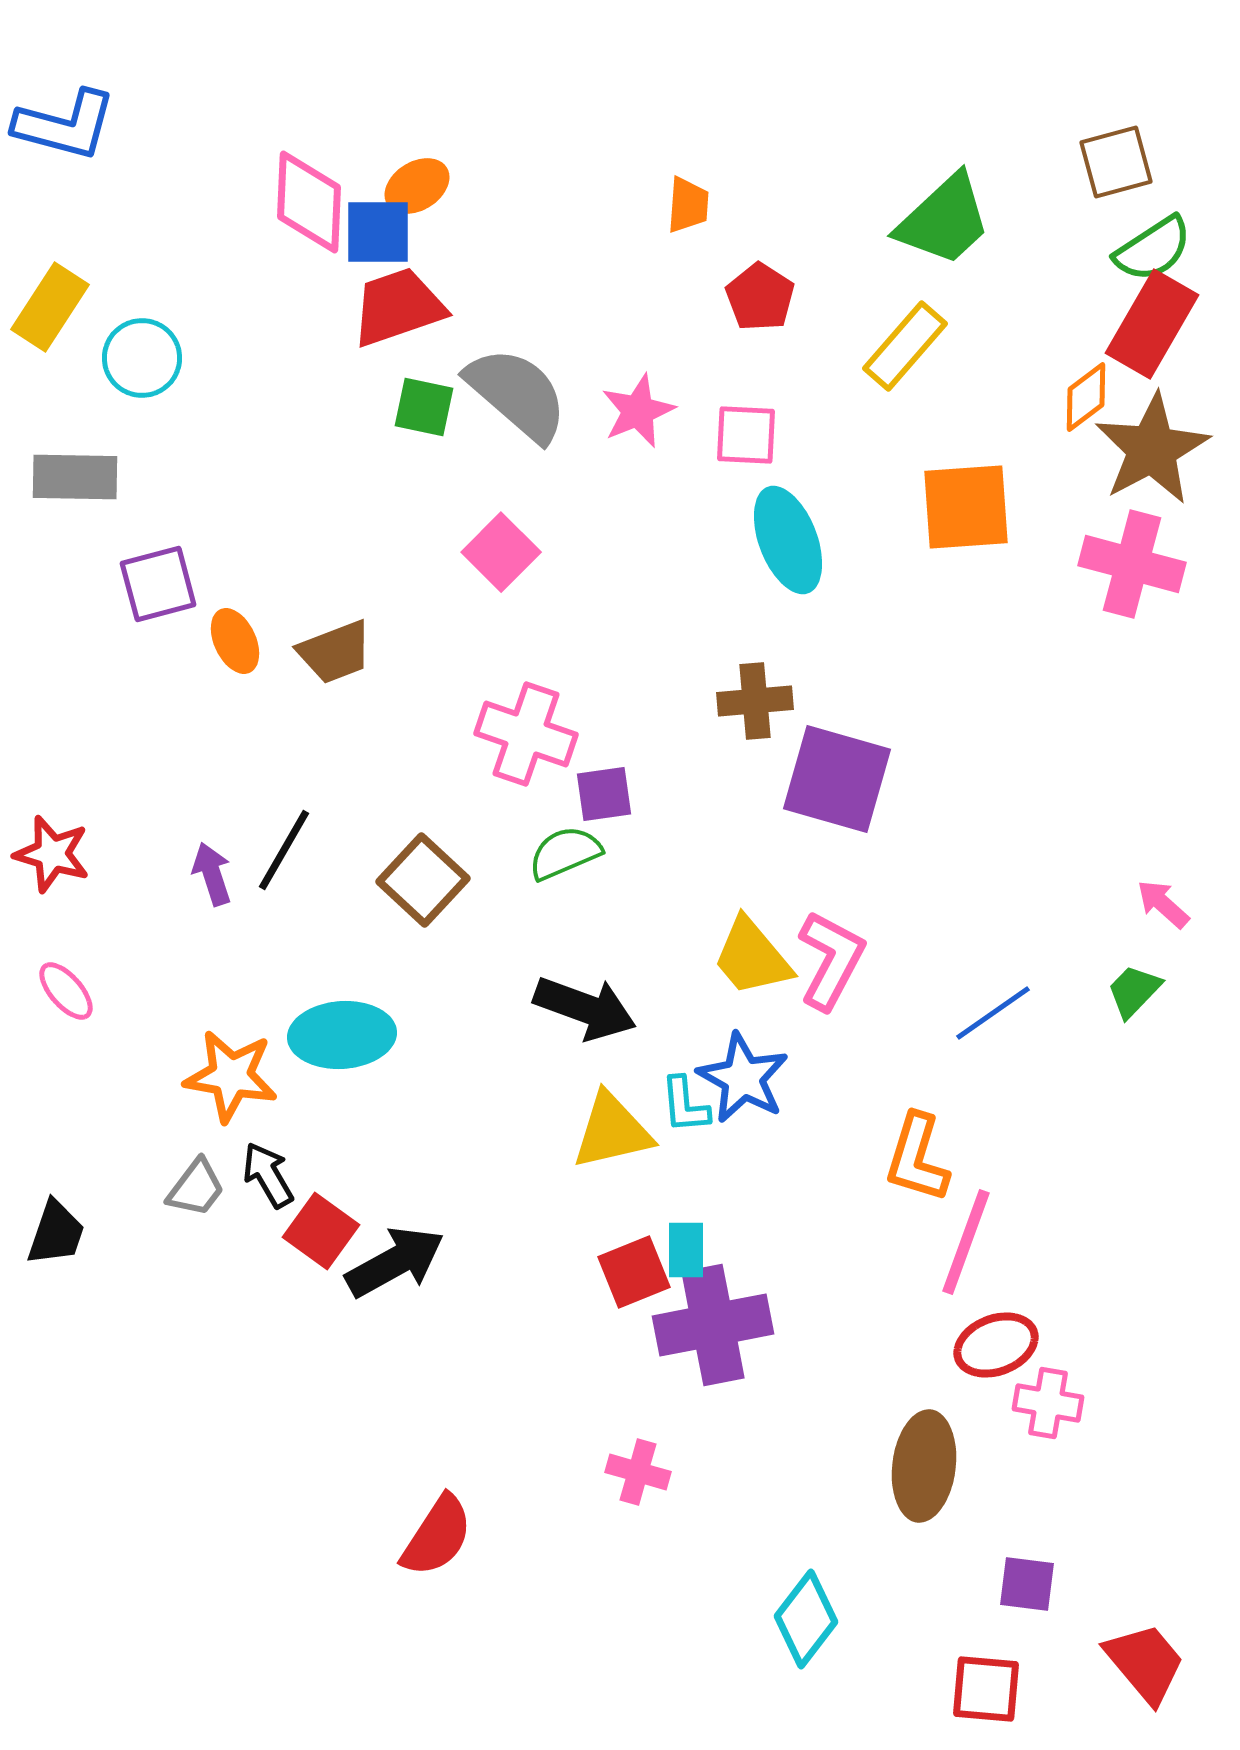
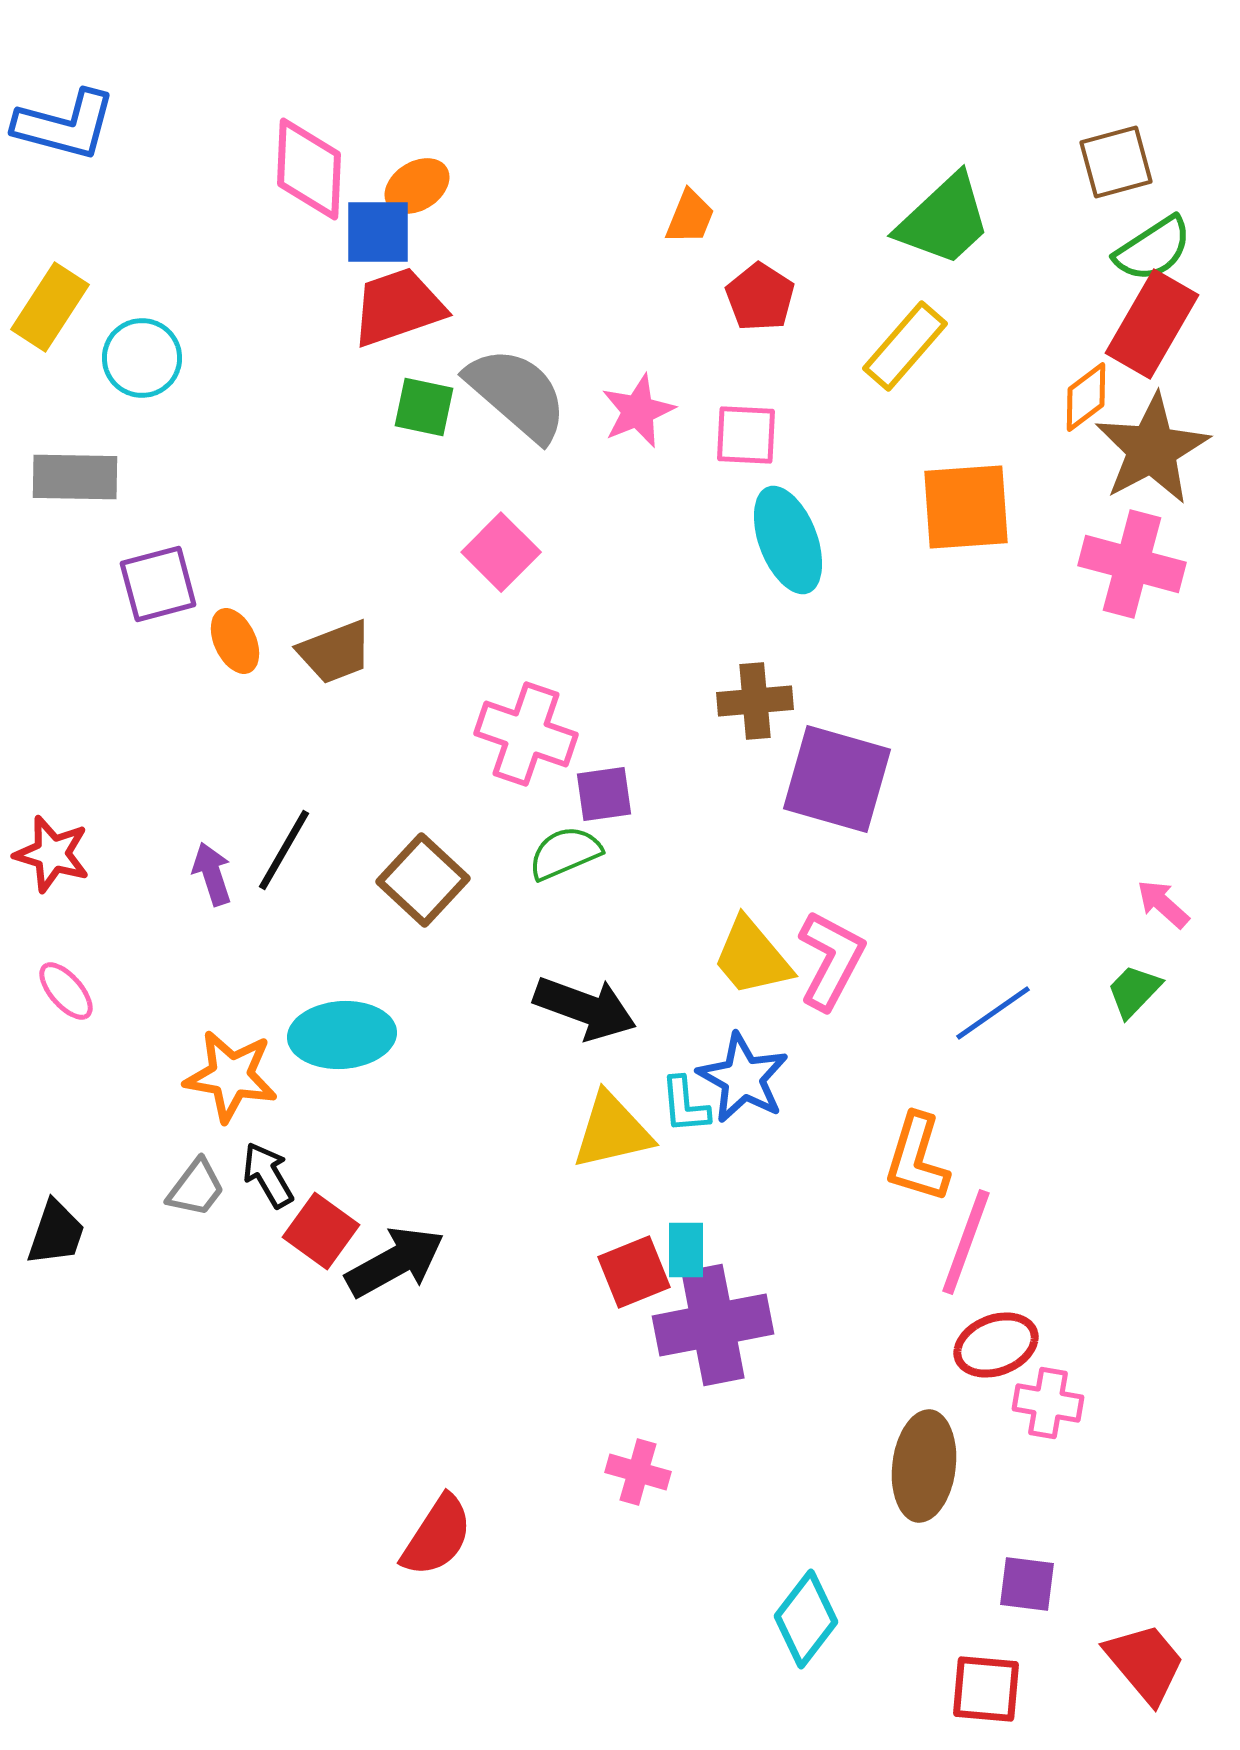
pink diamond at (309, 202): moved 33 px up
orange trapezoid at (688, 205): moved 2 px right, 12 px down; rotated 18 degrees clockwise
